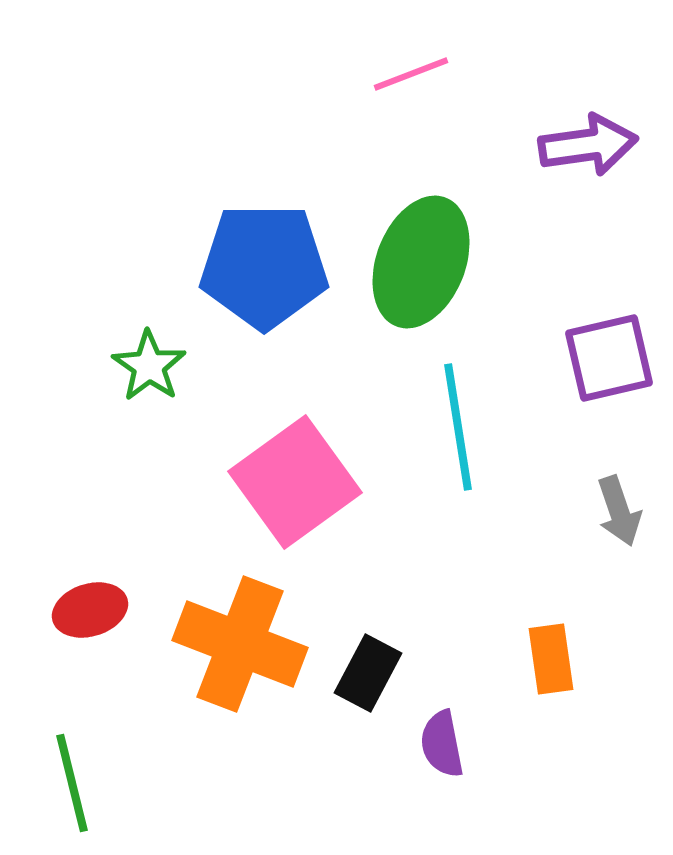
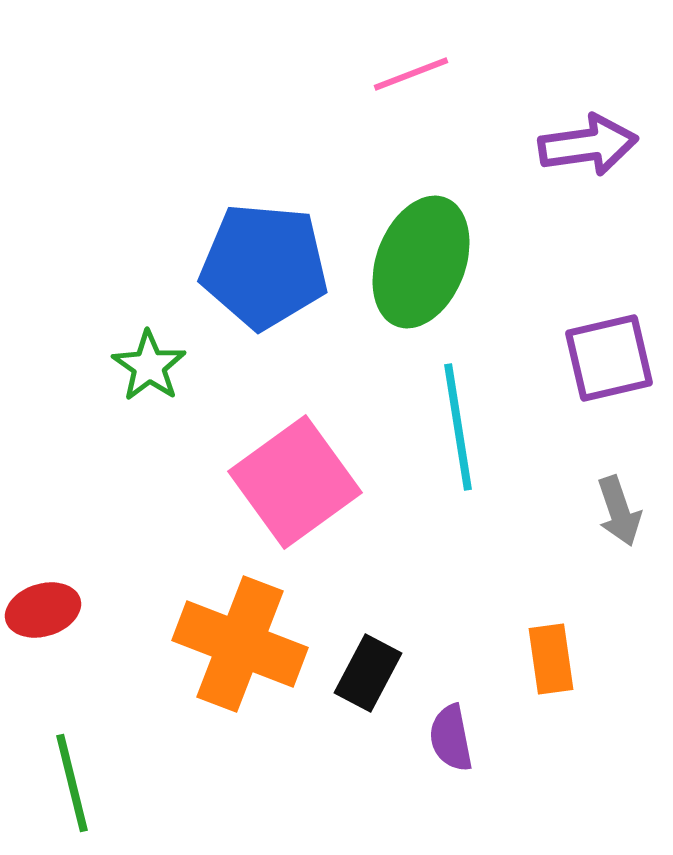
blue pentagon: rotated 5 degrees clockwise
red ellipse: moved 47 px left
purple semicircle: moved 9 px right, 6 px up
